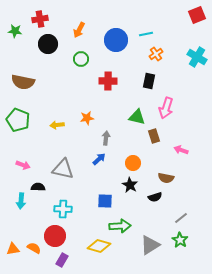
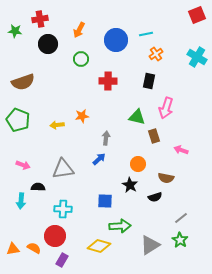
brown semicircle at (23, 82): rotated 30 degrees counterclockwise
orange star at (87, 118): moved 5 px left, 2 px up
orange circle at (133, 163): moved 5 px right, 1 px down
gray triangle at (63, 169): rotated 20 degrees counterclockwise
